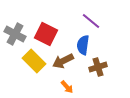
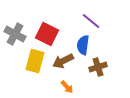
red square: moved 1 px right
yellow rectangle: moved 1 px right; rotated 60 degrees clockwise
